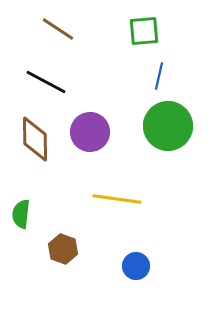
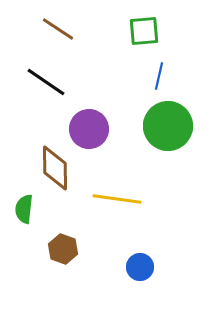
black line: rotated 6 degrees clockwise
purple circle: moved 1 px left, 3 px up
brown diamond: moved 20 px right, 29 px down
green semicircle: moved 3 px right, 5 px up
blue circle: moved 4 px right, 1 px down
